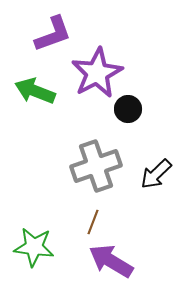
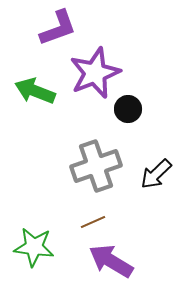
purple L-shape: moved 5 px right, 6 px up
purple star: moved 2 px left; rotated 6 degrees clockwise
brown line: rotated 45 degrees clockwise
